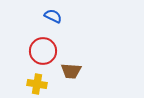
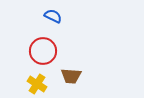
brown trapezoid: moved 5 px down
yellow cross: rotated 24 degrees clockwise
